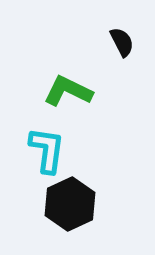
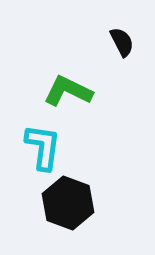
cyan L-shape: moved 4 px left, 3 px up
black hexagon: moved 2 px left, 1 px up; rotated 15 degrees counterclockwise
